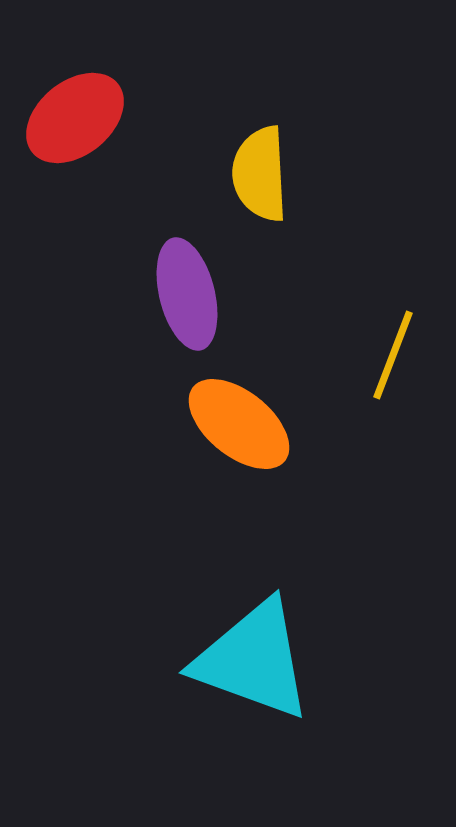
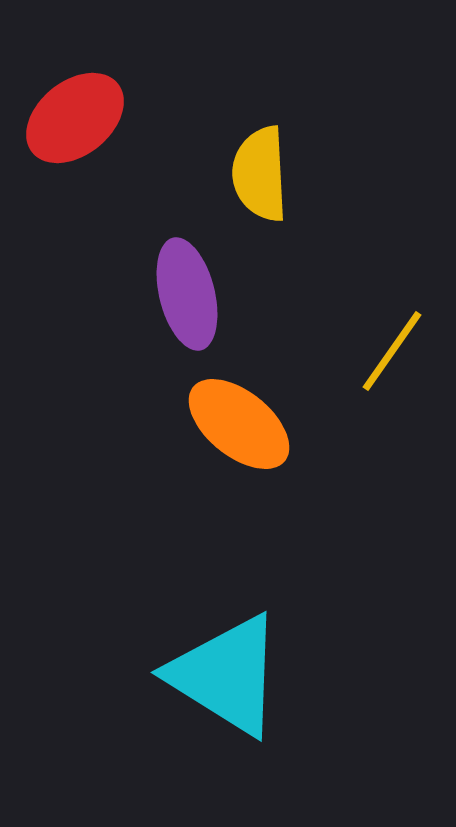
yellow line: moved 1 px left, 4 px up; rotated 14 degrees clockwise
cyan triangle: moved 27 px left, 15 px down; rotated 12 degrees clockwise
